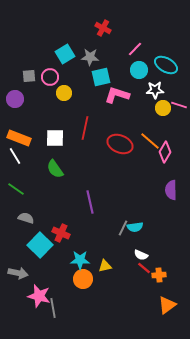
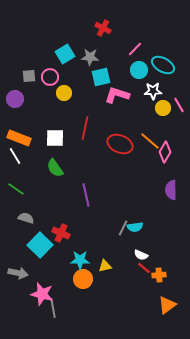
cyan ellipse at (166, 65): moved 3 px left
white star at (155, 90): moved 2 px left, 1 px down
pink line at (179, 105): rotated 42 degrees clockwise
green semicircle at (55, 169): moved 1 px up
purple line at (90, 202): moved 4 px left, 7 px up
pink star at (39, 296): moved 3 px right, 2 px up
